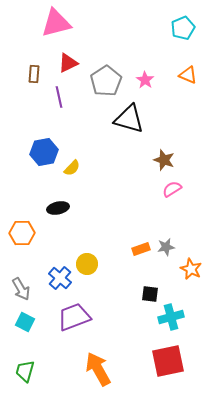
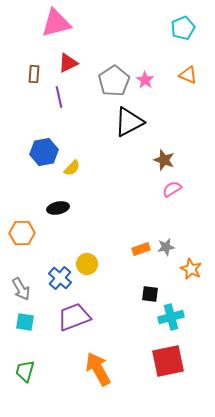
gray pentagon: moved 8 px right
black triangle: moved 3 px down; rotated 44 degrees counterclockwise
cyan square: rotated 18 degrees counterclockwise
